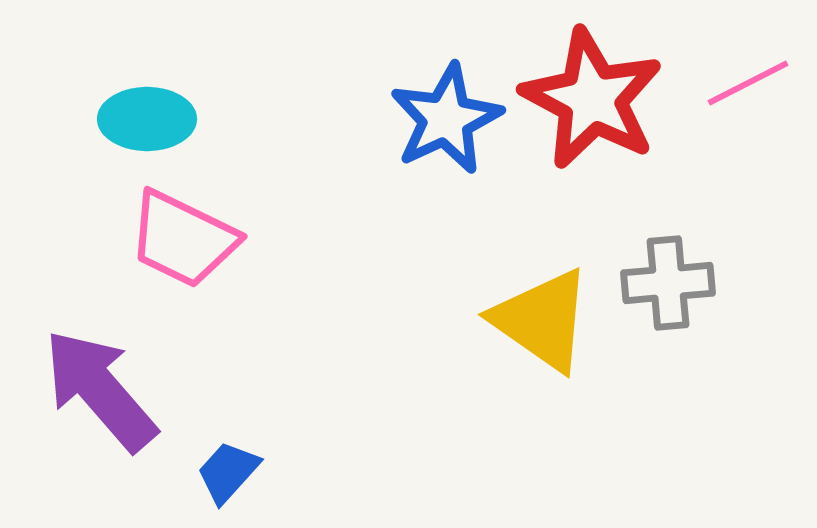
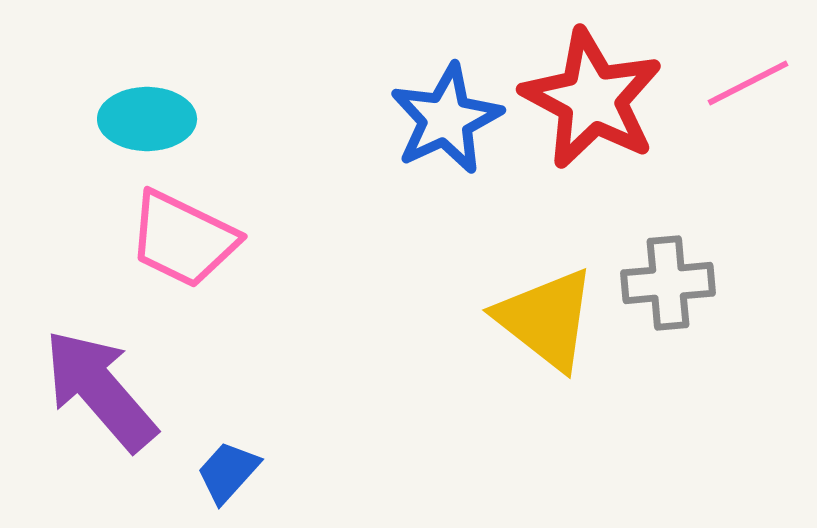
yellow triangle: moved 4 px right, 1 px up; rotated 3 degrees clockwise
